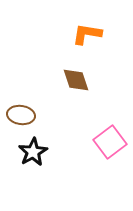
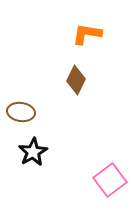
brown diamond: rotated 44 degrees clockwise
brown ellipse: moved 3 px up
pink square: moved 38 px down
